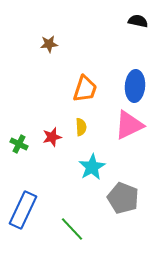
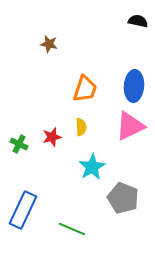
brown star: rotated 18 degrees clockwise
blue ellipse: moved 1 px left
pink triangle: moved 1 px right, 1 px down
green line: rotated 24 degrees counterclockwise
